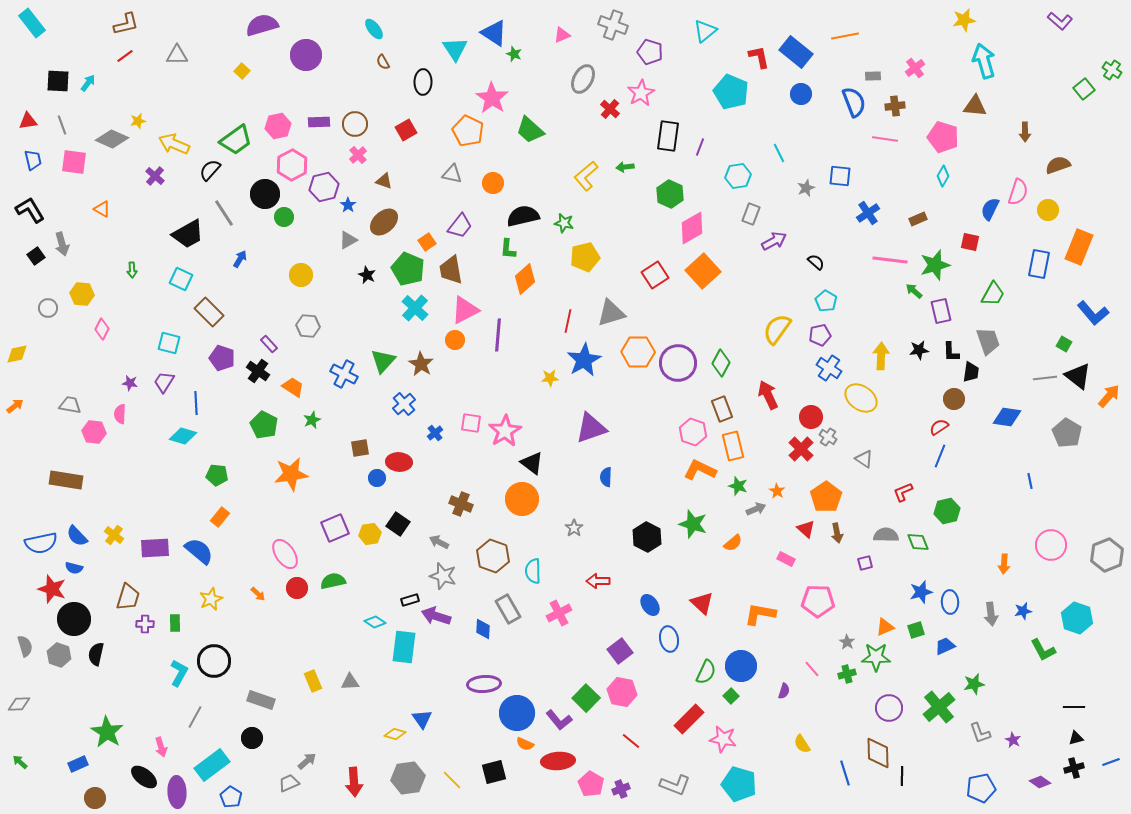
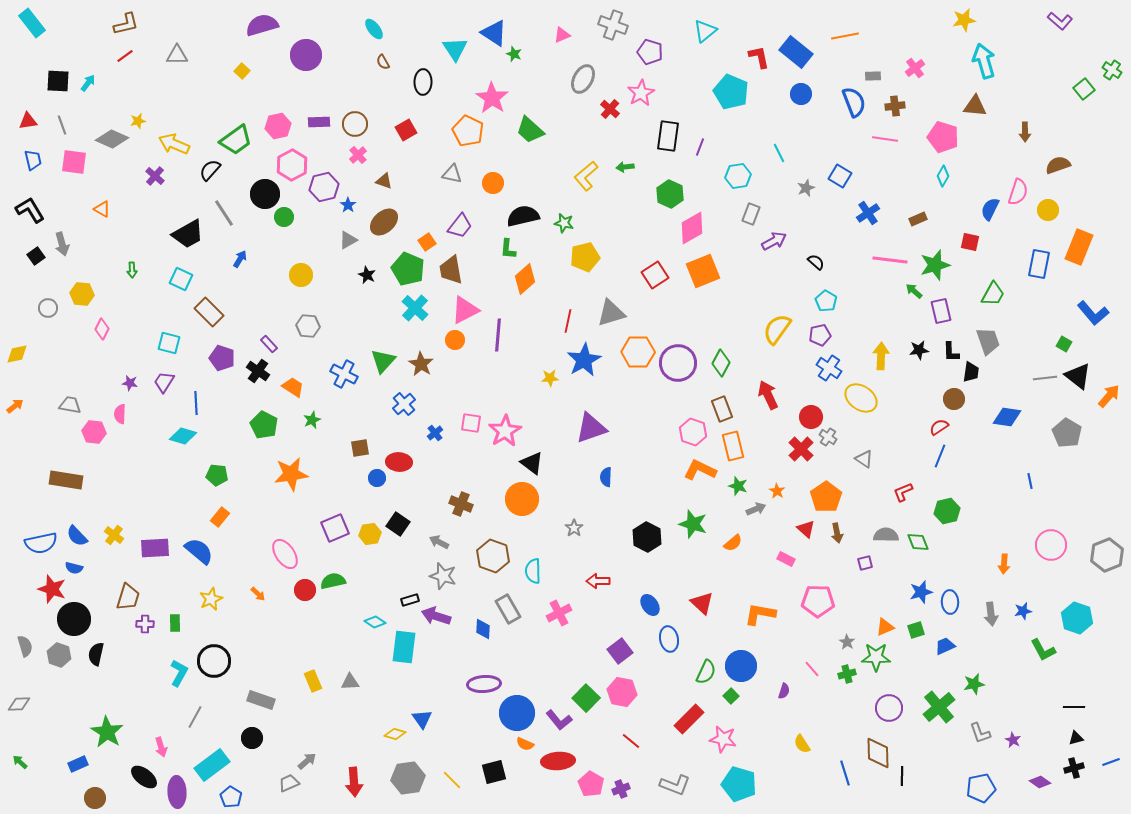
blue square at (840, 176): rotated 25 degrees clockwise
orange square at (703, 271): rotated 20 degrees clockwise
red circle at (297, 588): moved 8 px right, 2 px down
